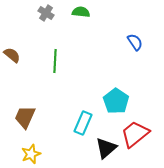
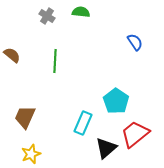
gray cross: moved 1 px right, 3 px down
